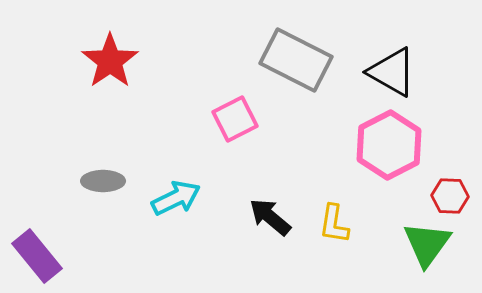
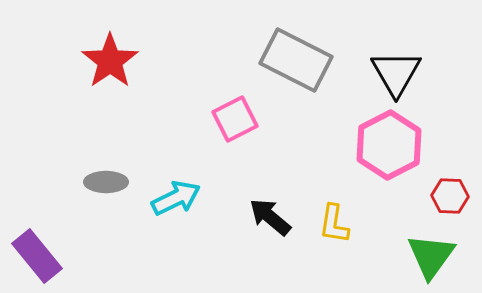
black triangle: moved 4 px right, 1 px down; rotated 30 degrees clockwise
gray ellipse: moved 3 px right, 1 px down
green triangle: moved 4 px right, 12 px down
